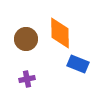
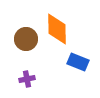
orange diamond: moved 3 px left, 4 px up
blue rectangle: moved 2 px up
